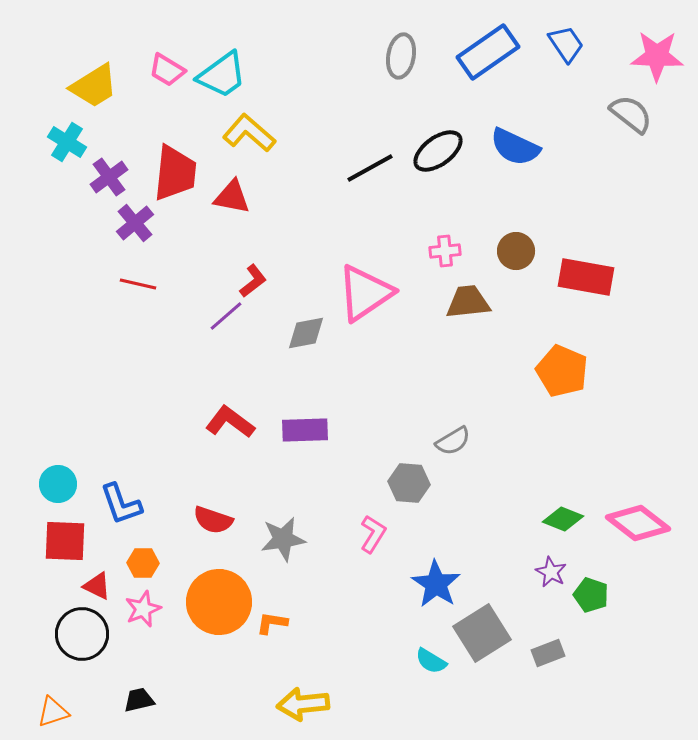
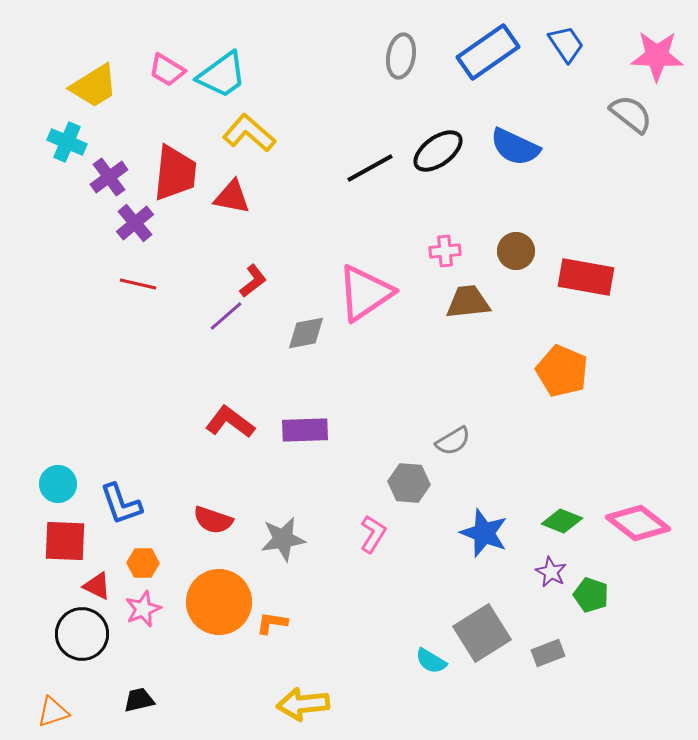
cyan cross at (67, 142): rotated 9 degrees counterclockwise
green diamond at (563, 519): moved 1 px left, 2 px down
blue star at (436, 584): moved 48 px right, 51 px up; rotated 12 degrees counterclockwise
